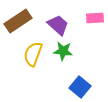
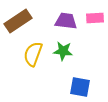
purple trapezoid: moved 8 px right, 4 px up; rotated 35 degrees counterclockwise
blue square: rotated 30 degrees counterclockwise
